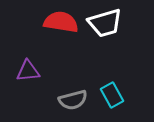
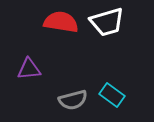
white trapezoid: moved 2 px right, 1 px up
purple triangle: moved 1 px right, 2 px up
cyan rectangle: rotated 25 degrees counterclockwise
